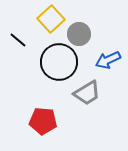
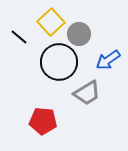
yellow square: moved 3 px down
black line: moved 1 px right, 3 px up
blue arrow: rotated 10 degrees counterclockwise
